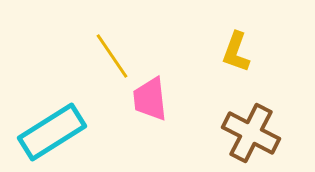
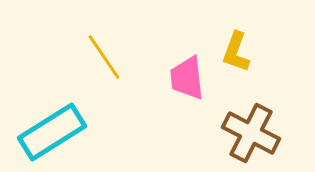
yellow line: moved 8 px left, 1 px down
pink trapezoid: moved 37 px right, 21 px up
